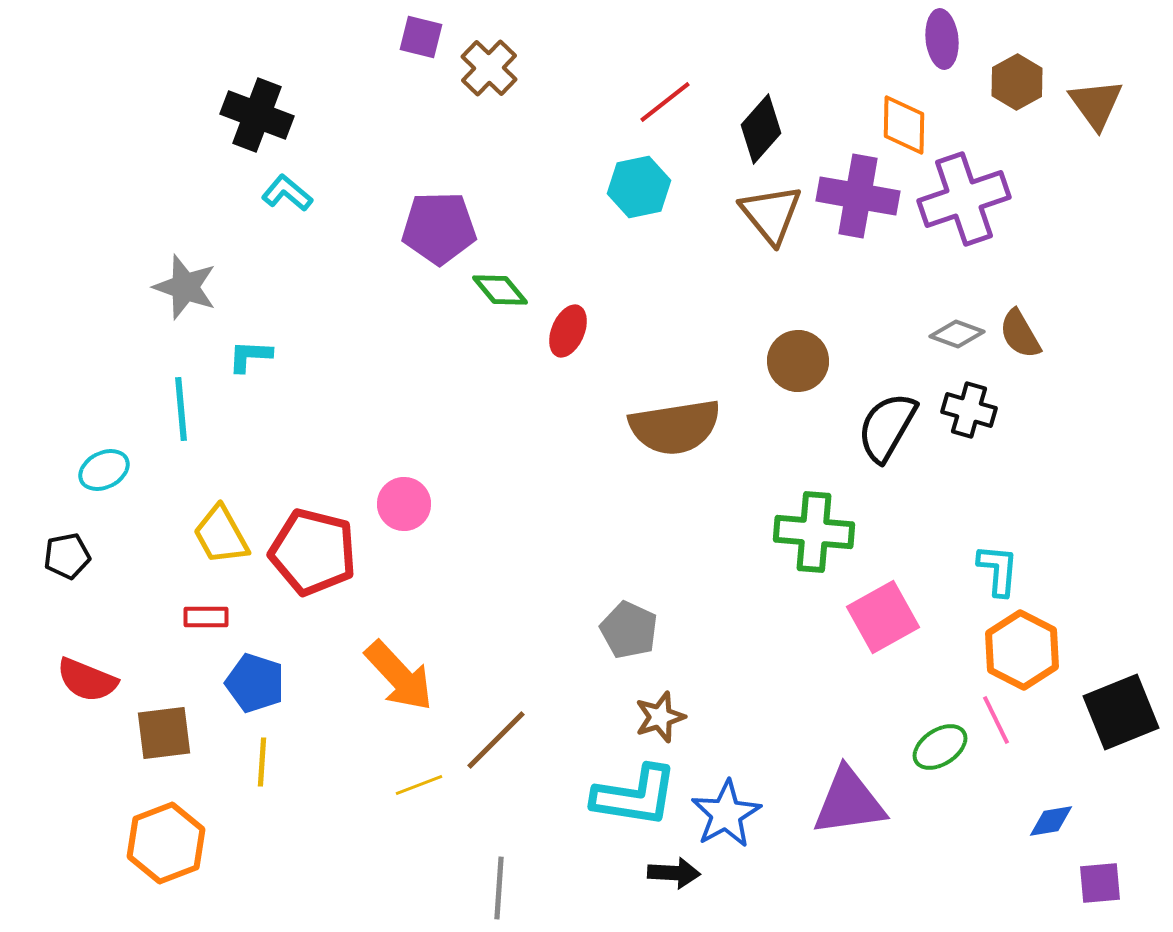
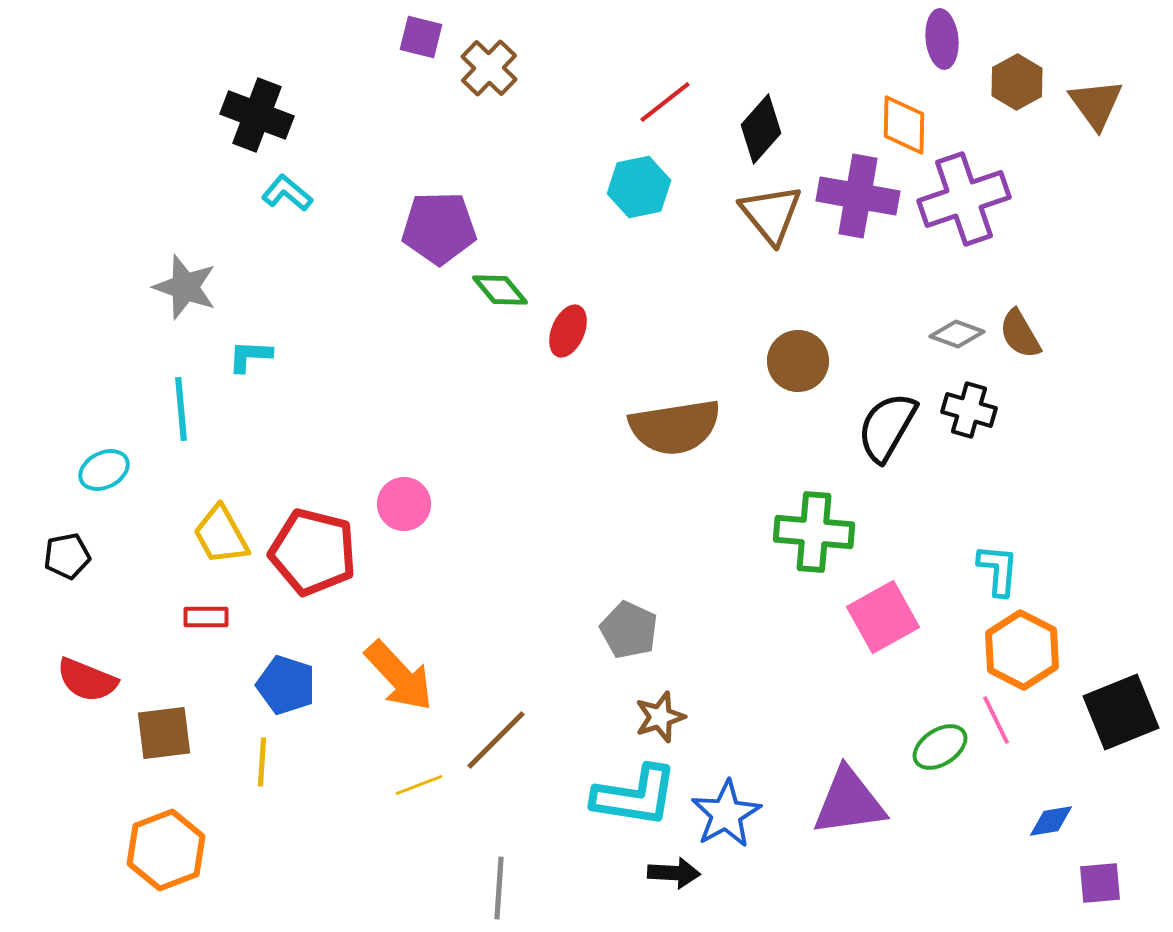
blue pentagon at (255, 683): moved 31 px right, 2 px down
orange hexagon at (166, 843): moved 7 px down
